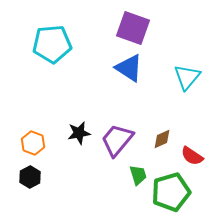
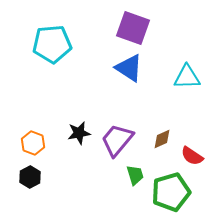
cyan triangle: rotated 48 degrees clockwise
green trapezoid: moved 3 px left
